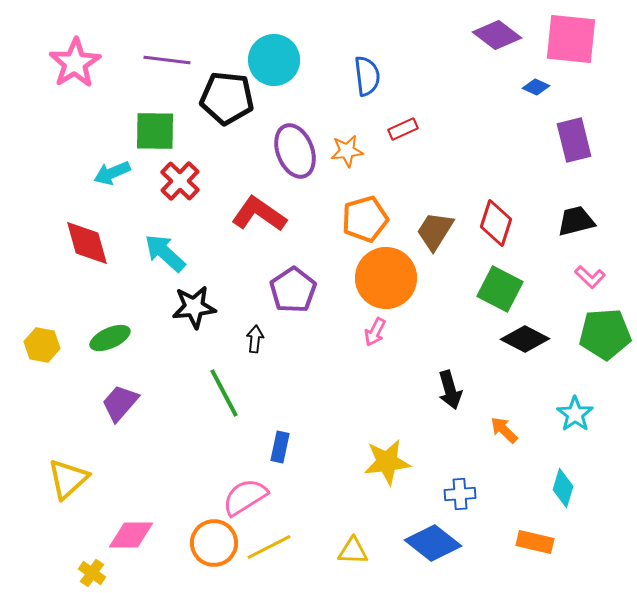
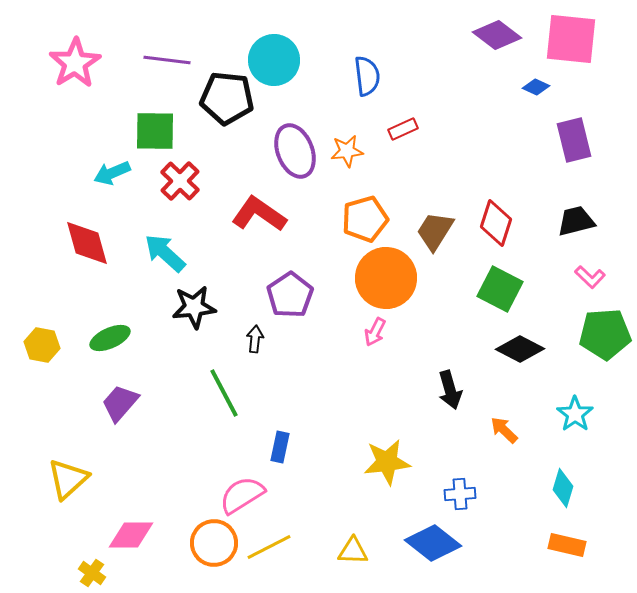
purple pentagon at (293, 290): moved 3 px left, 5 px down
black diamond at (525, 339): moved 5 px left, 10 px down
pink semicircle at (245, 497): moved 3 px left, 2 px up
orange rectangle at (535, 542): moved 32 px right, 3 px down
